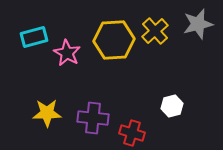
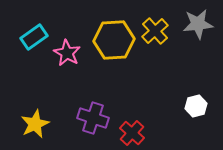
gray star: rotated 8 degrees clockwise
cyan rectangle: rotated 20 degrees counterclockwise
white hexagon: moved 24 px right
yellow star: moved 12 px left, 11 px down; rotated 24 degrees counterclockwise
purple cross: rotated 12 degrees clockwise
red cross: rotated 25 degrees clockwise
